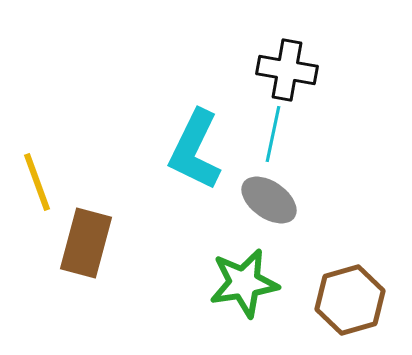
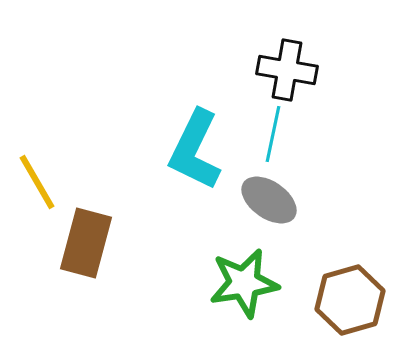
yellow line: rotated 10 degrees counterclockwise
